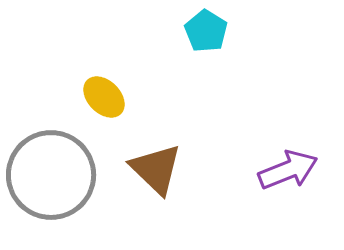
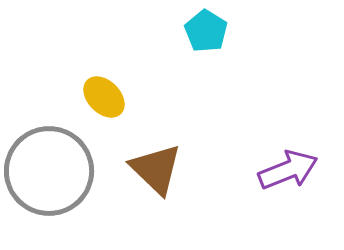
gray circle: moved 2 px left, 4 px up
